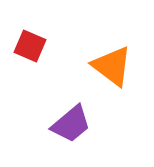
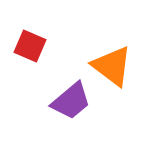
purple trapezoid: moved 23 px up
